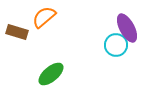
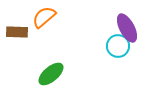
brown rectangle: rotated 15 degrees counterclockwise
cyan circle: moved 2 px right, 1 px down
